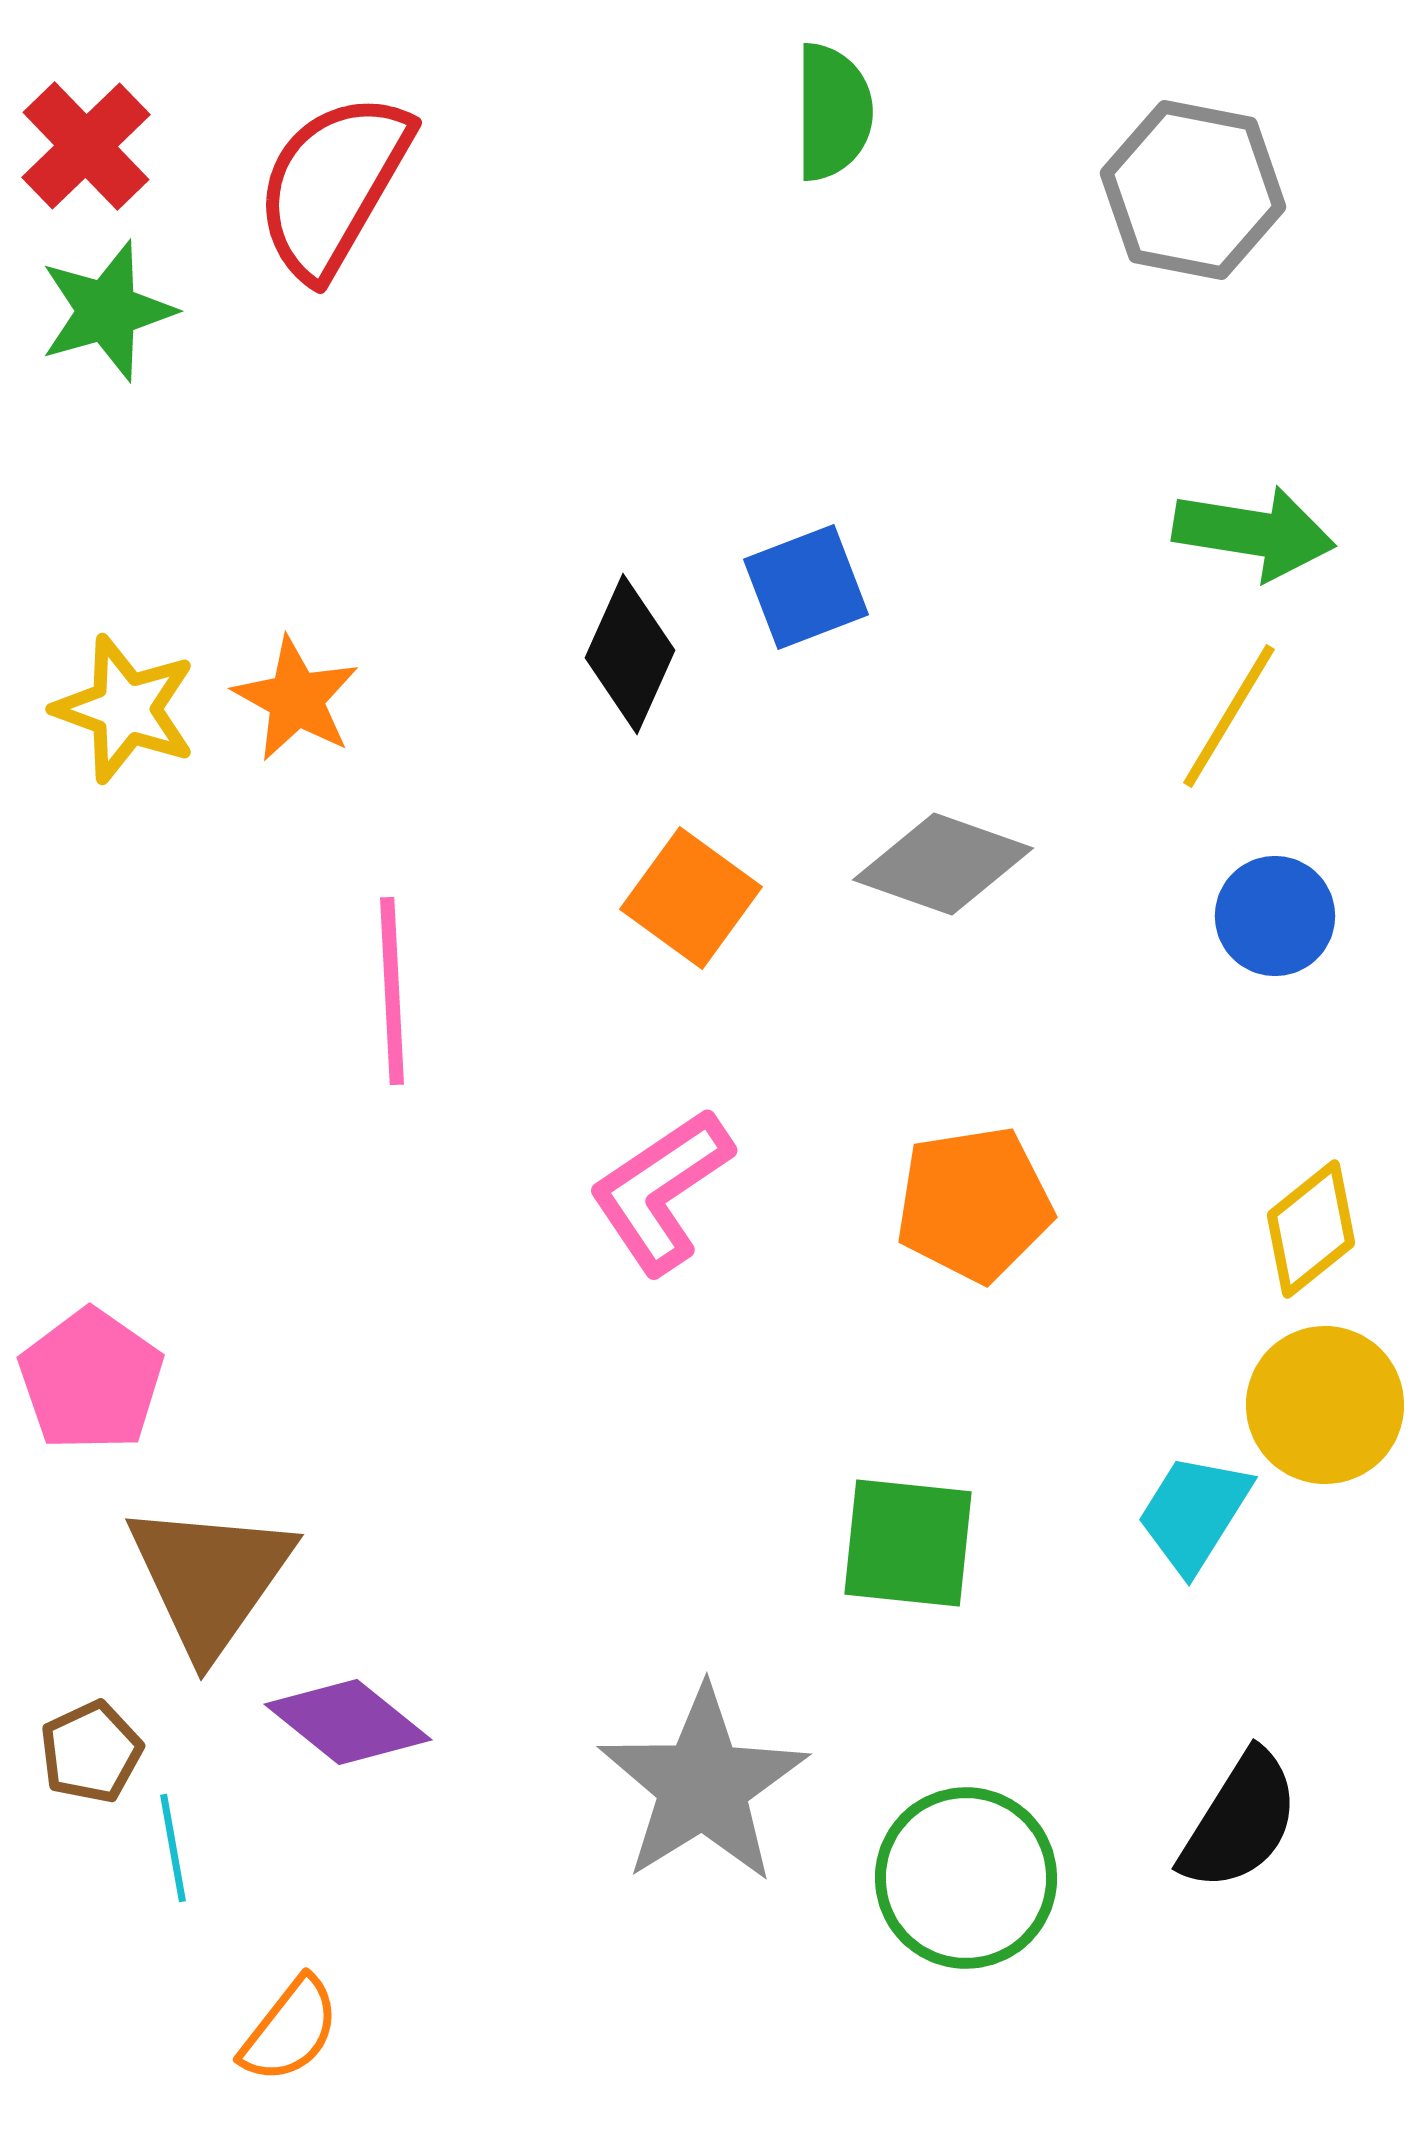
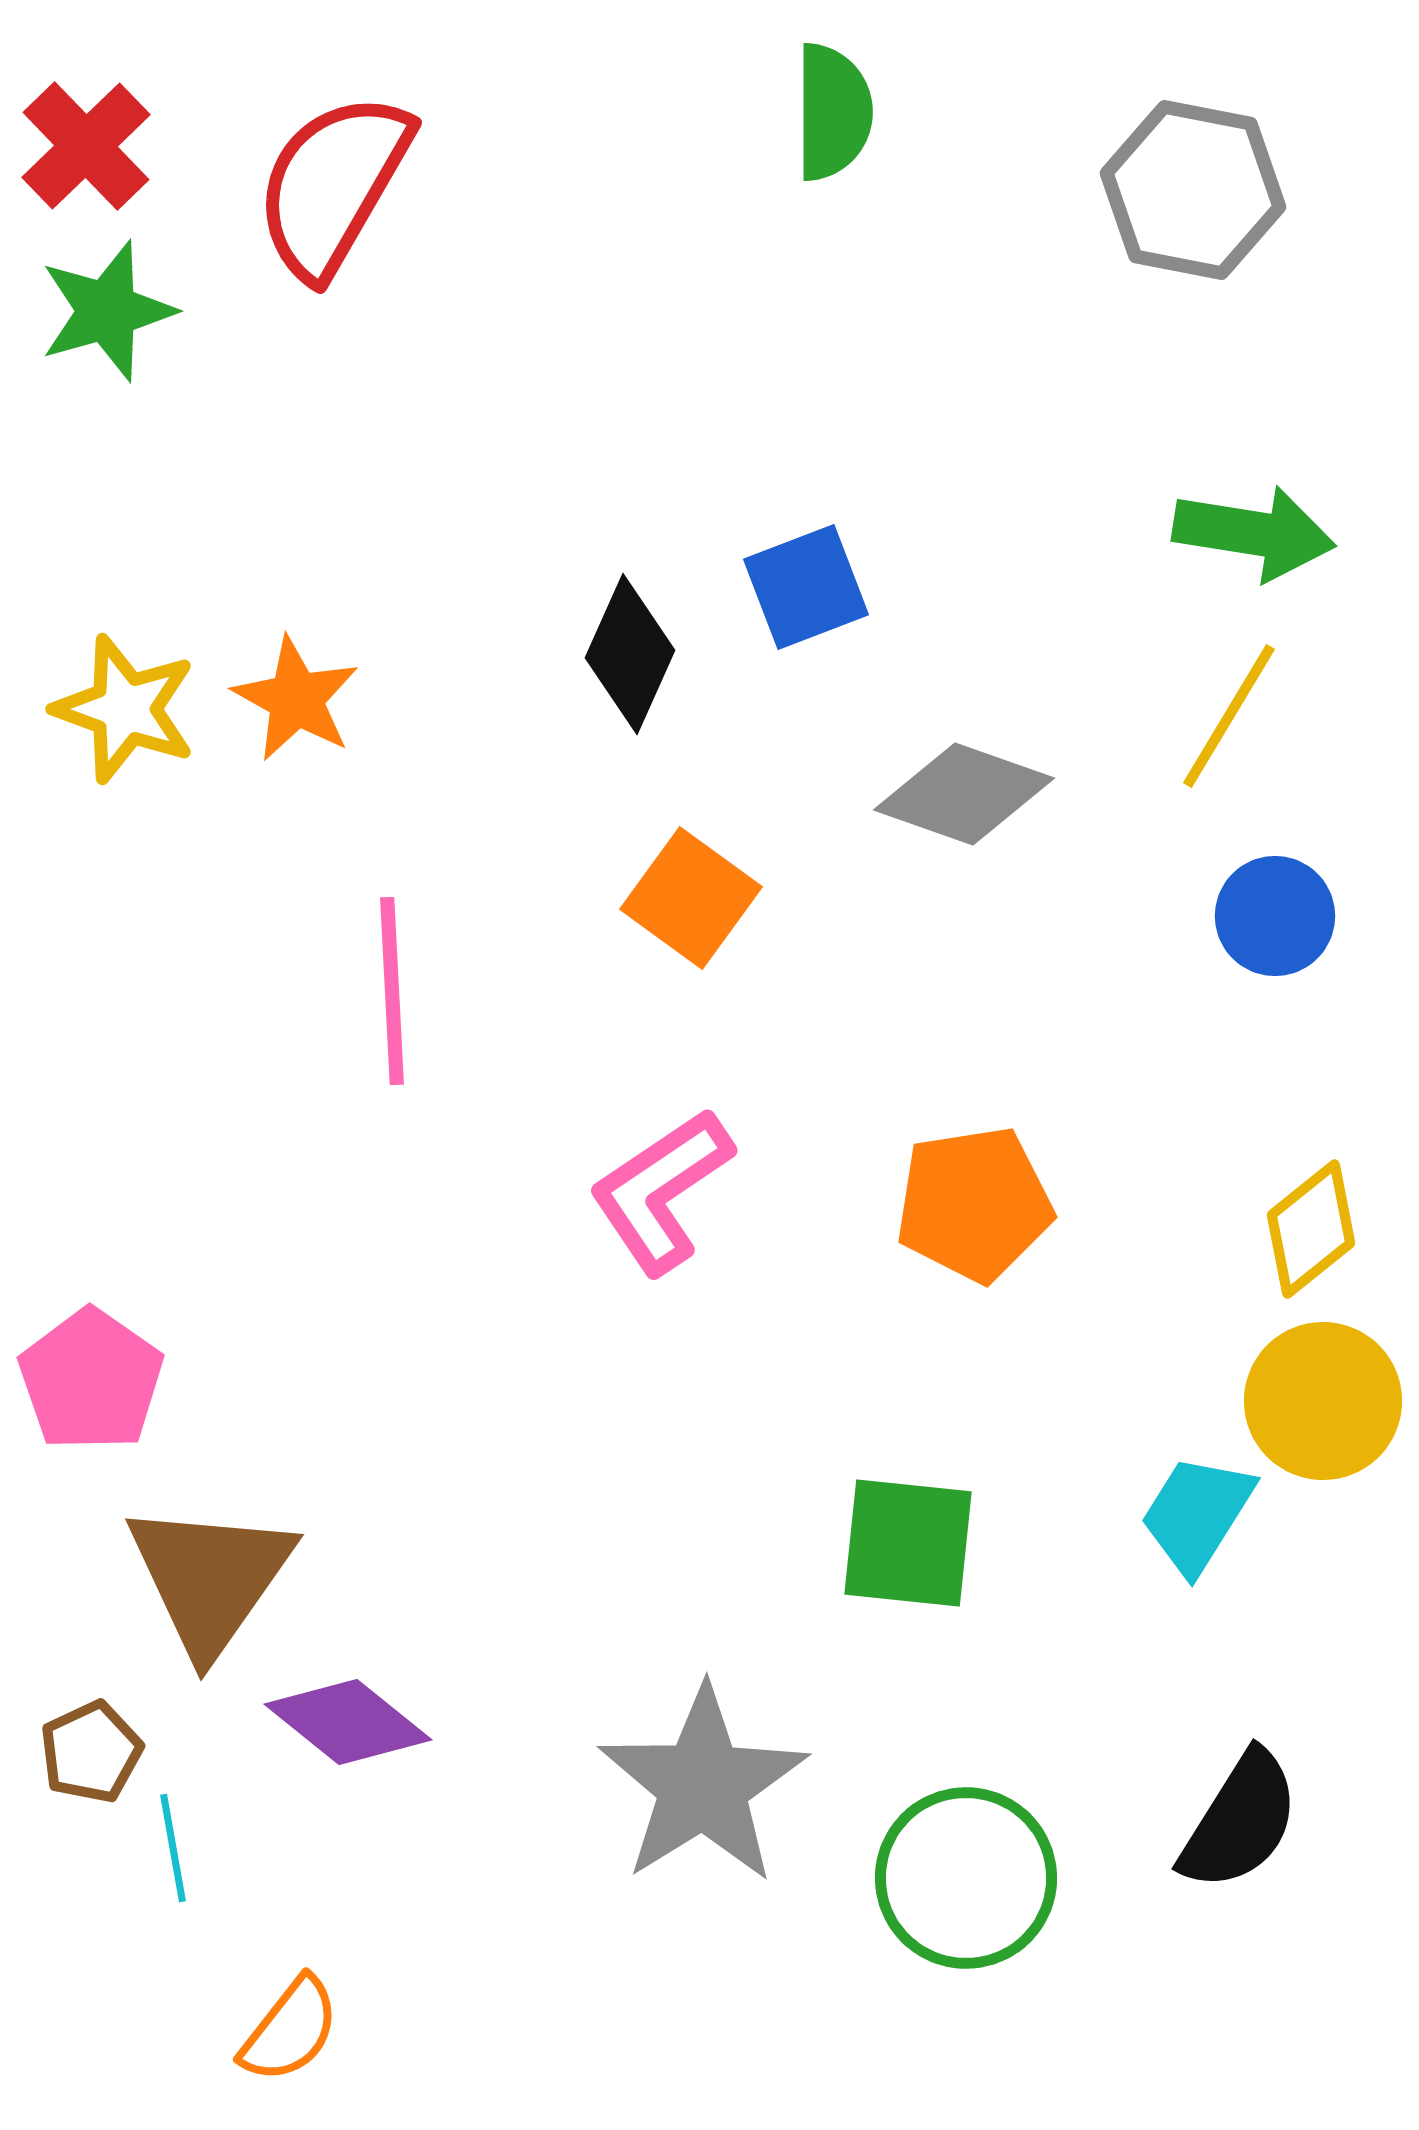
gray diamond: moved 21 px right, 70 px up
yellow circle: moved 2 px left, 4 px up
cyan trapezoid: moved 3 px right, 1 px down
